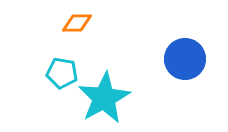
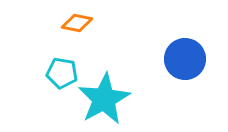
orange diamond: rotated 12 degrees clockwise
cyan star: moved 1 px down
